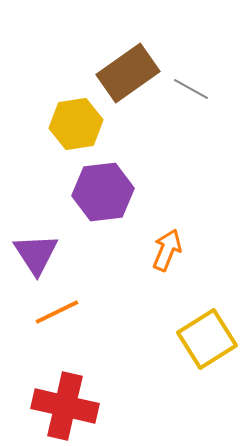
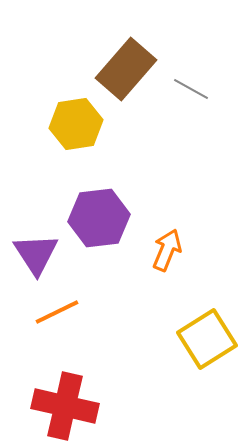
brown rectangle: moved 2 px left, 4 px up; rotated 14 degrees counterclockwise
purple hexagon: moved 4 px left, 26 px down
